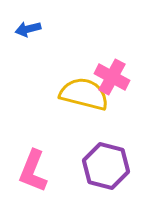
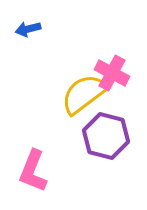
pink cross: moved 4 px up
yellow semicircle: rotated 51 degrees counterclockwise
purple hexagon: moved 30 px up
